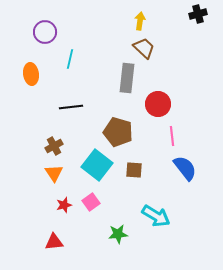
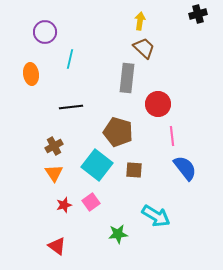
red triangle: moved 3 px right, 4 px down; rotated 42 degrees clockwise
